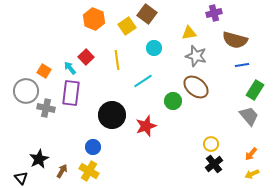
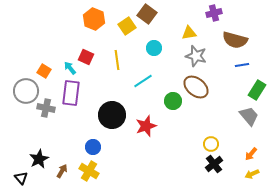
red square: rotated 21 degrees counterclockwise
green rectangle: moved 2 px right
